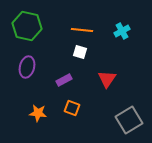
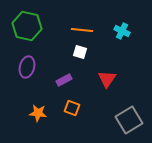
cyan cross: rotated 35 degrees counterclockwise
